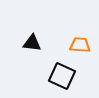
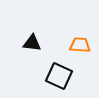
black square: moved 3 px left
